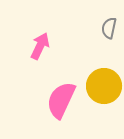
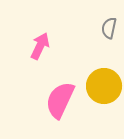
pink semicircle: moved 1 px left
